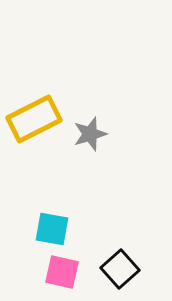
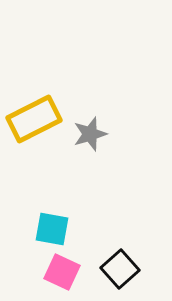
pink square: rotated 12 degrees clockwise
